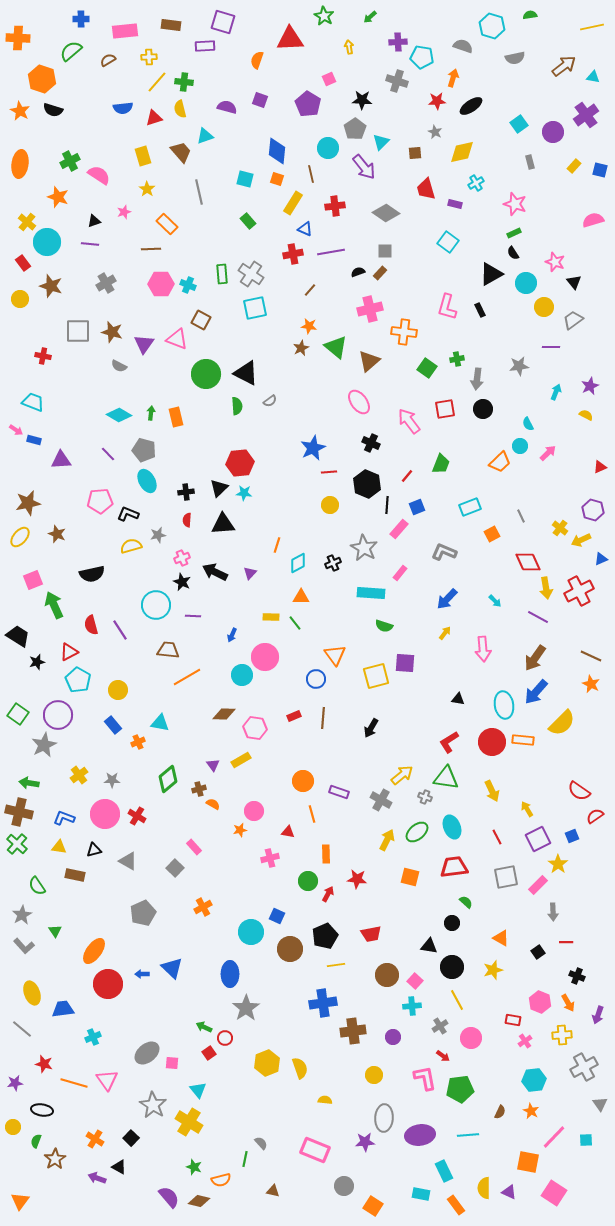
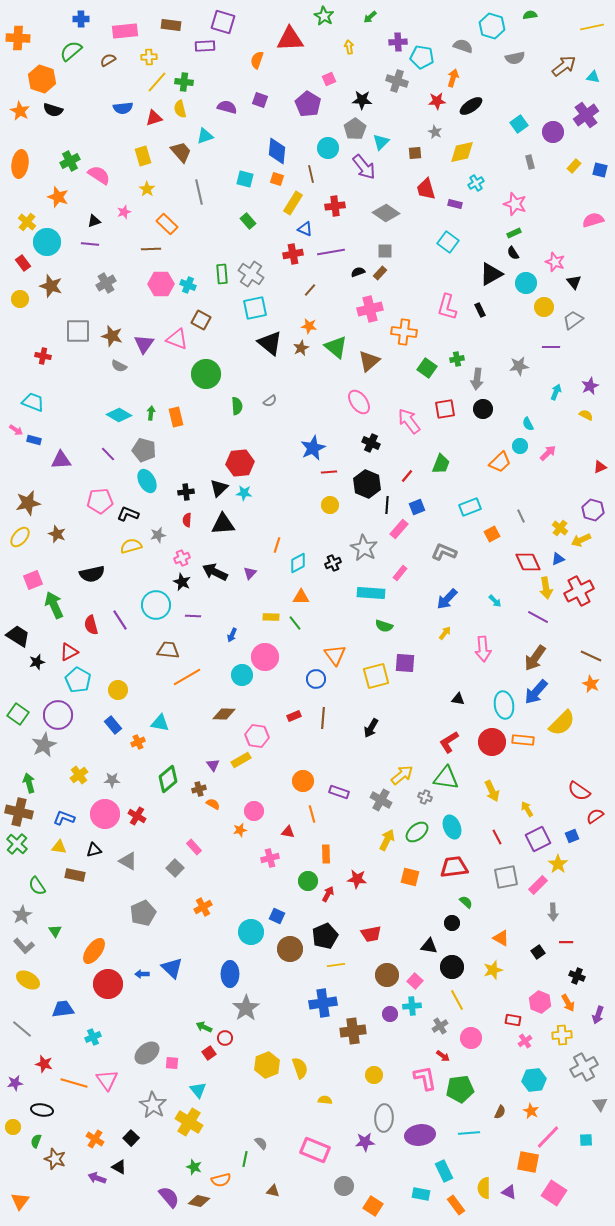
brown star at (112, 332): moved 4 px down
black triangle at (246, 373): moved 24 px right, 30 px up; rotated 12 degrees clockwise
blue triangle at (601, 559): moved 43 px left
purple line at (120, 630): moved 10 px up
pink hexagon at (255, 728): moved 2 px right, 8 px down
green arrow at (29, 783): rotated 66 degrees clockwise
yellow ellipse at (32, 993): moved 4 px left, 13 px up; rotated 40 degrees counterclockwise
purple circle at (393, 1037): moved 3 px left, 23 px up
yellow hexagon at (267, 1063): moved 2 px down
cyan line at (468, 1135): moved 1 px right, 2 px up
pink line at (554, 1137): moved 6 px left
brown star at (55, 1159): rotated 20 degrees counterclockwise
